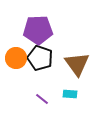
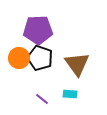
orange circle: moved 3 px right
